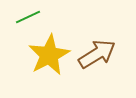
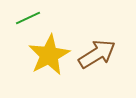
green line: moved 1 px down
